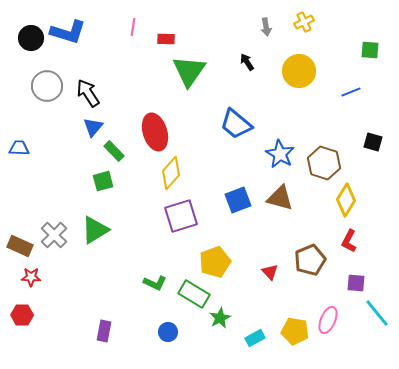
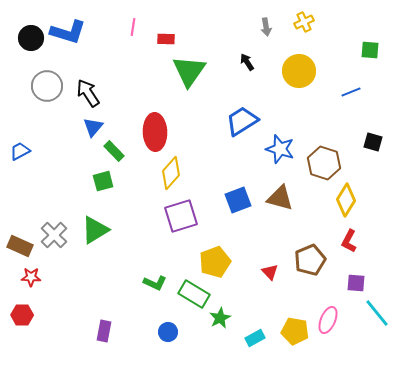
blue trapezoid at (236, 124): moved 6 px right, 3 px up; rotated 108 degrees clockwise
red ellipse at (155, 132): rotated 15 degrees clockwise
blue trapezoid at (19, 148): moved 1 px right, 3 px down; rotated 30 degrees counterclockwise
blue star at (280, 154): moved 5 px up; rotated 12 degrees counterclockwise
